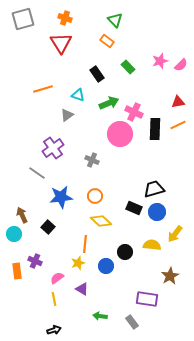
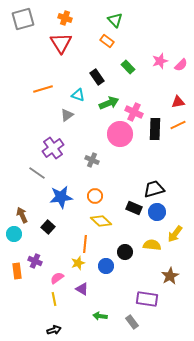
black rectangle at (97, 74): moved 3 px down
